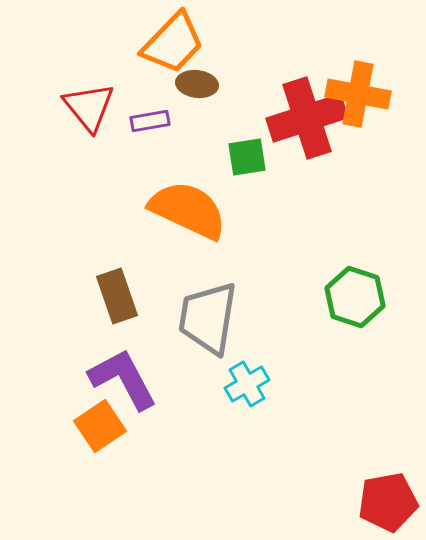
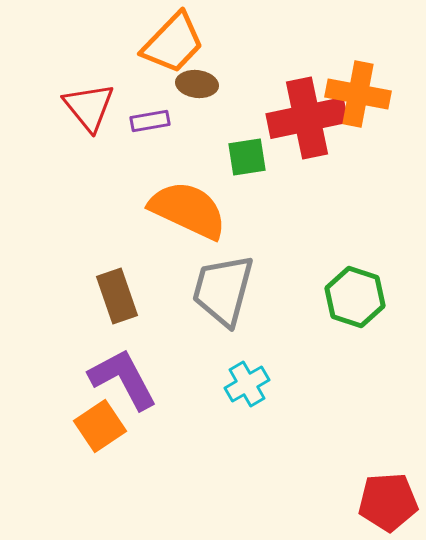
red cross: rotated 6 degrees clockwise
gray trapezoid: moved 15 px right, 28 px up; rotated 6 degrees clockwise
red pentagon: rotated 6 degrees clockwise
